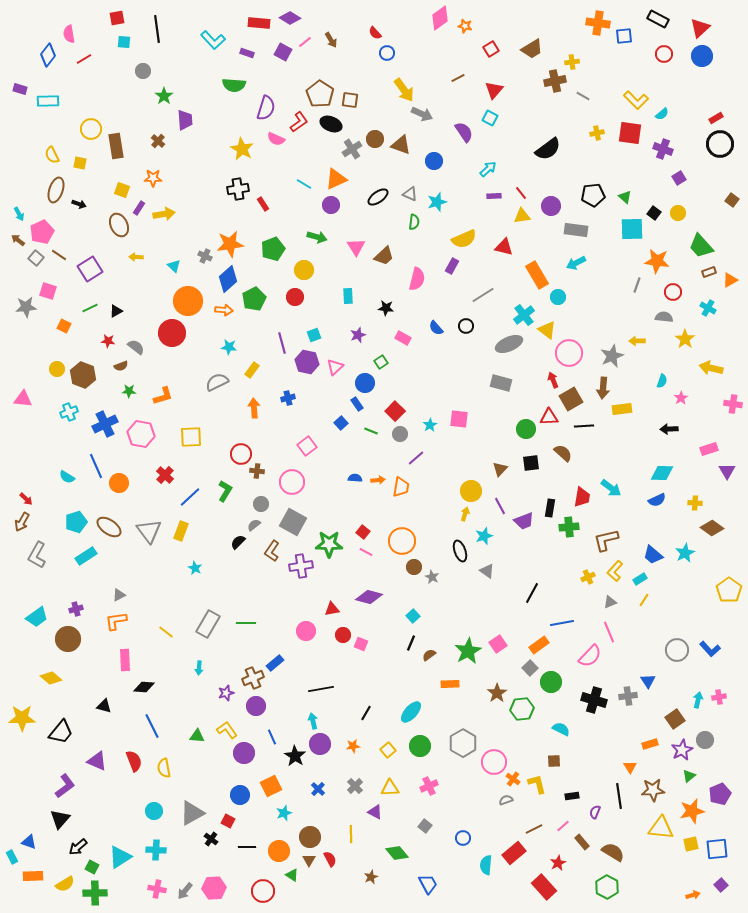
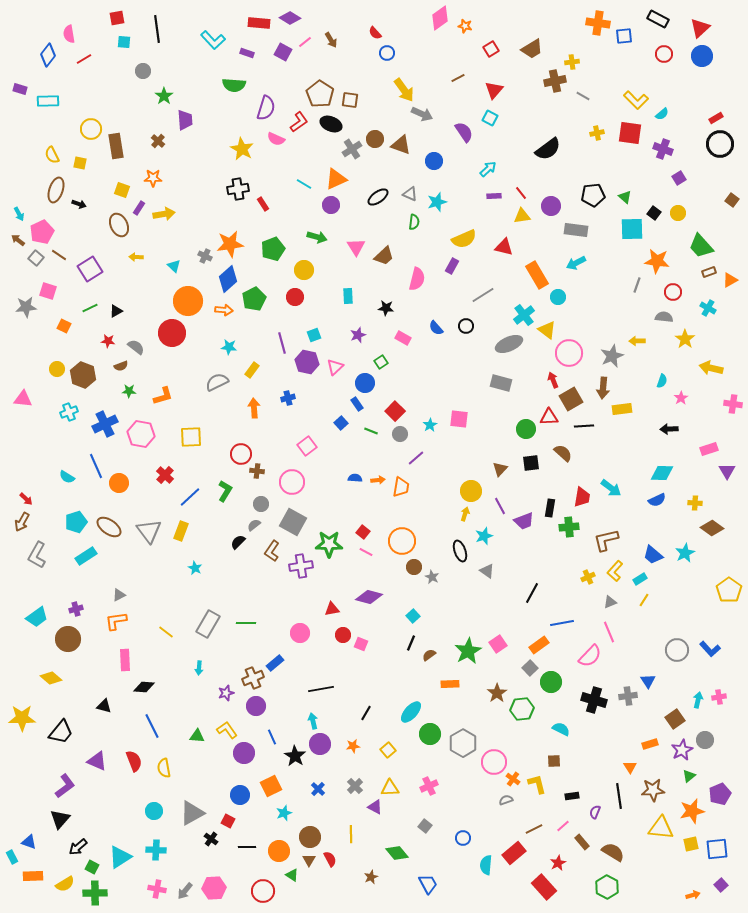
pink circle at (306, 631): moved 6 px left, 2 px down
green circle at (420, 746): moved 10 px right, 12 px up
purple triangle at (375, 812): moved 5 px up
